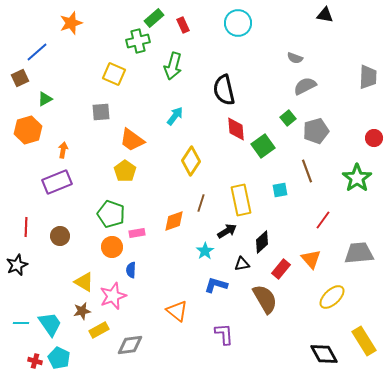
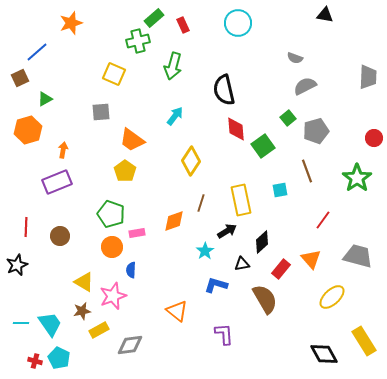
gray trapezoid at (359, 253): moved 1 px left, 3 px down; rotated 20 degrees clockwise
